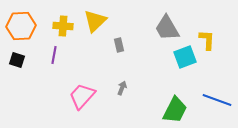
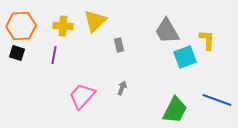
gray trapezoid: moved 3 px down
black square: moved 7 px up
